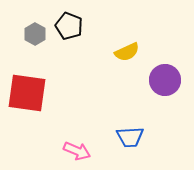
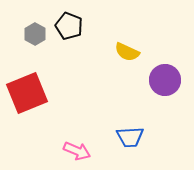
yellow semicircle: rotated 50 degrees clockwise
red square: rotated 30 degrees counterclockwise
